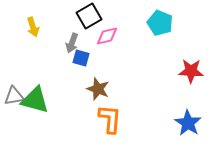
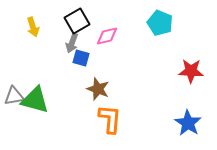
black square: moved 12 px left, 5 px down
